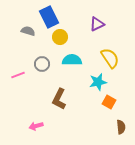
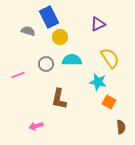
purple triangle: moved 1 px right
gray circle: moved 4 px right
cyan star: rotated 24 degrees clockwise
brown L-shape: rotated 15 degrees counterclockwise
